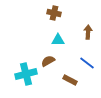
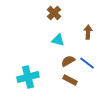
brown cross: rotated 32 degrees clockwise
cyan triangle: rotated 16 degrees clockwise
brown semicircle: moved 20 px right
cyan cross: moved 2 px right, 3 px down
